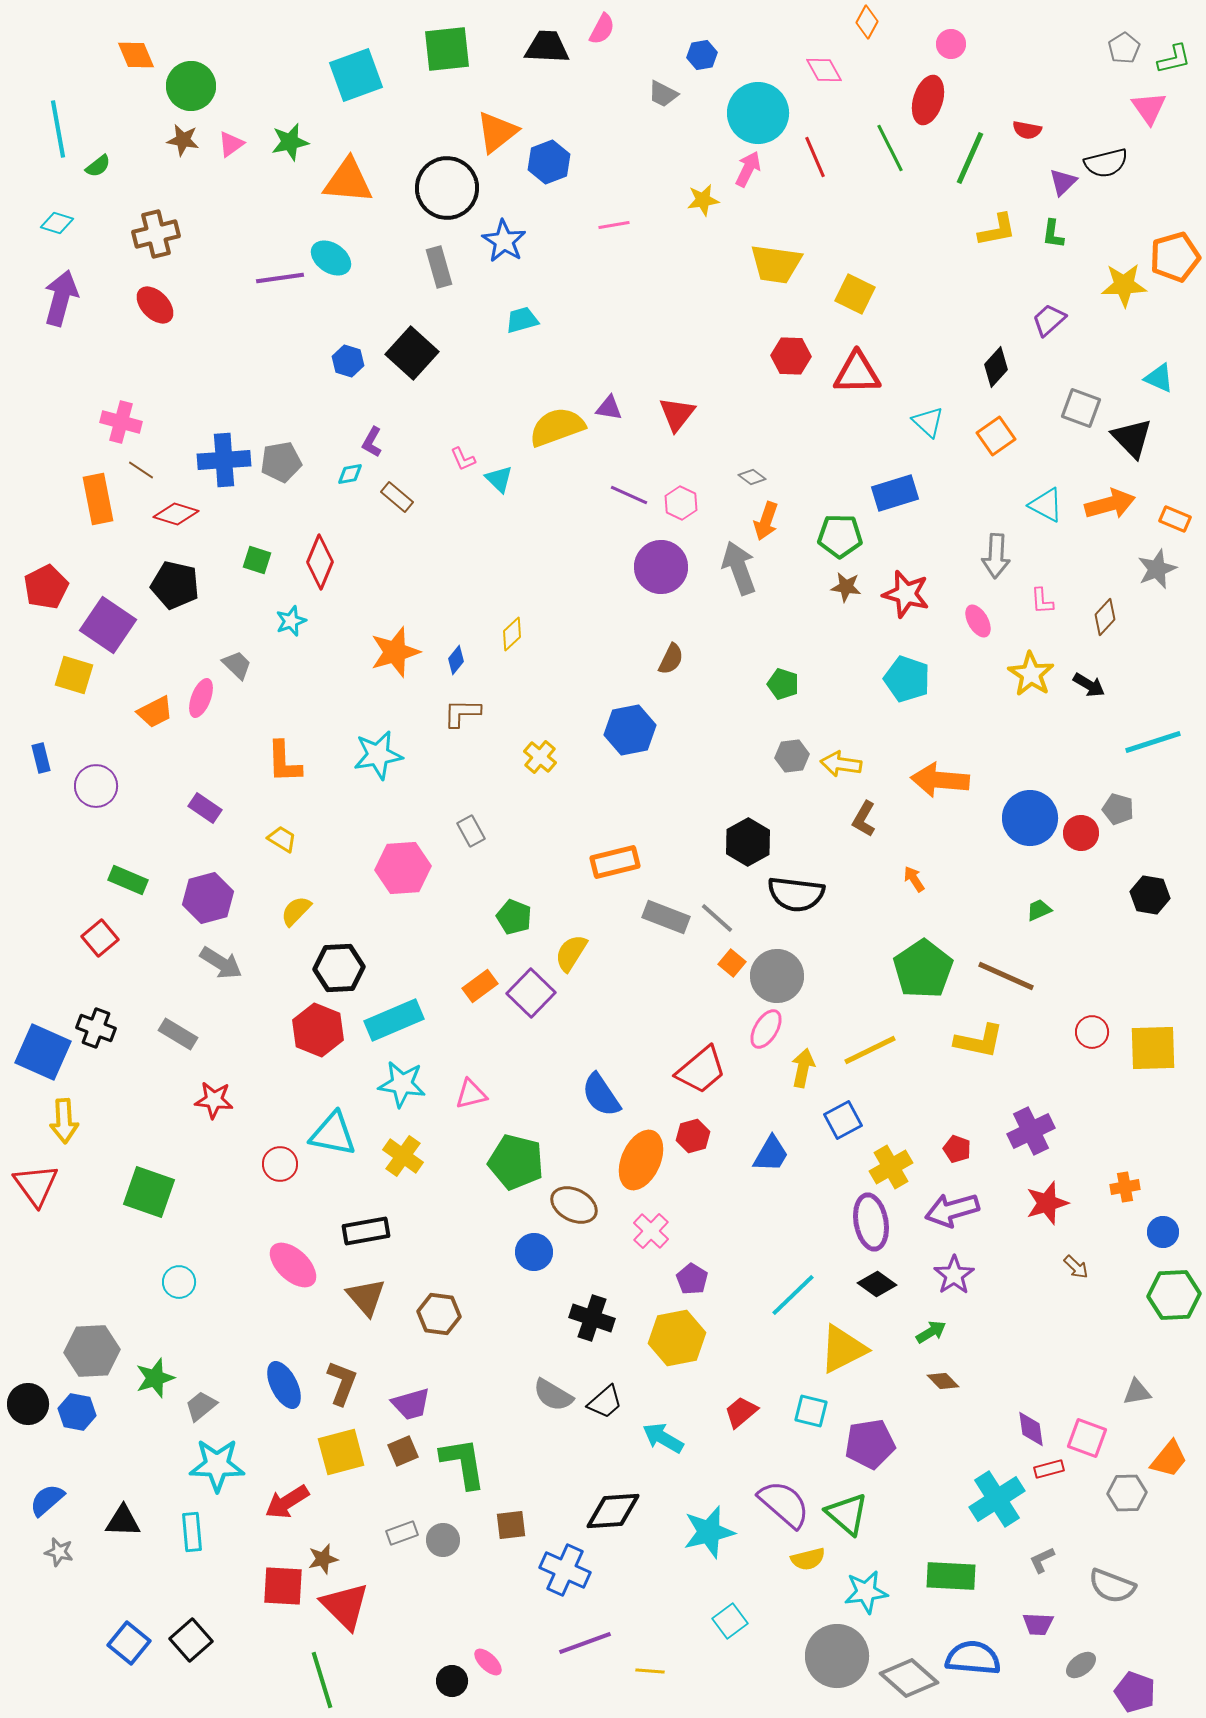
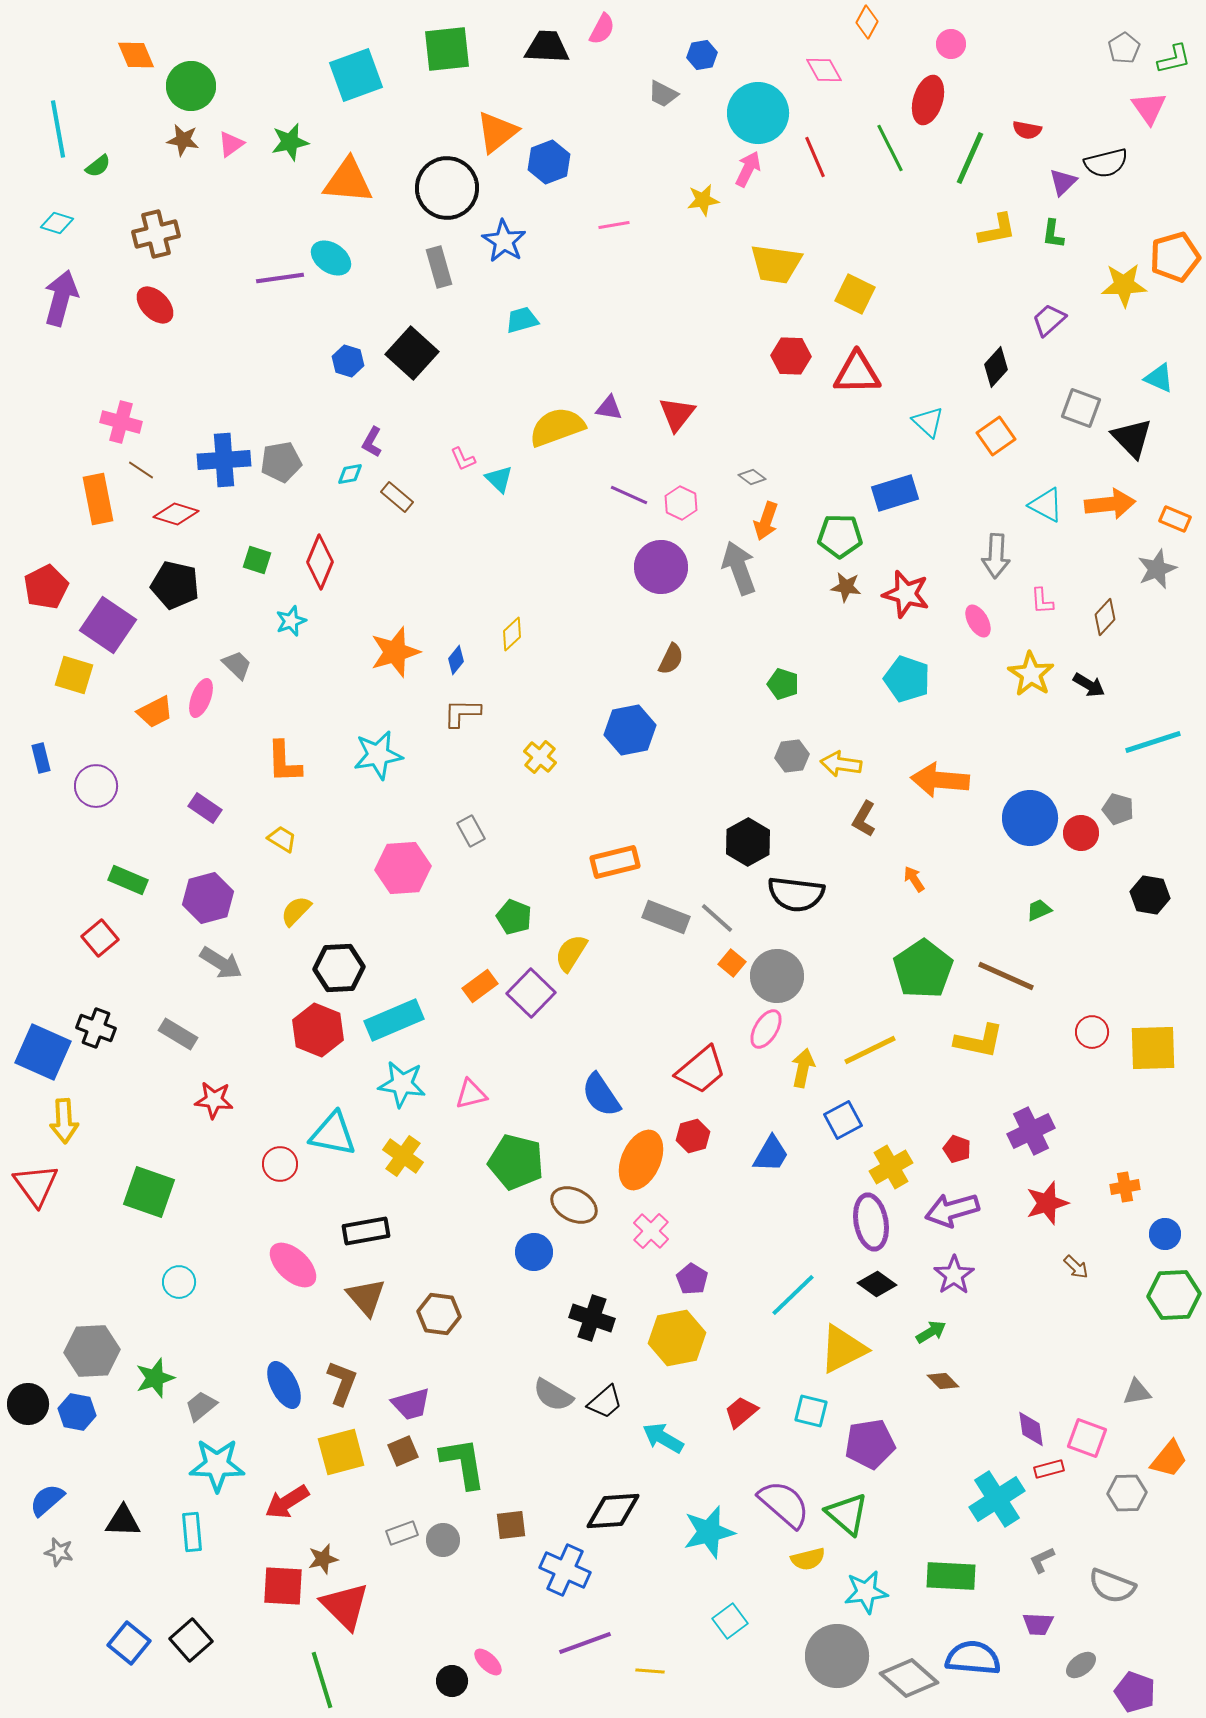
orange arrow at (1110, 504): rotated 9 degrees clockwise
blue circle at (1163, 1232): moved 2 px right, 2 px down
